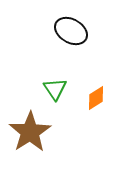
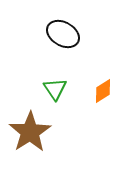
black ellipse: moved 8 px left, 3 px down
orange diamond: moved 7 px right, 7 px up
